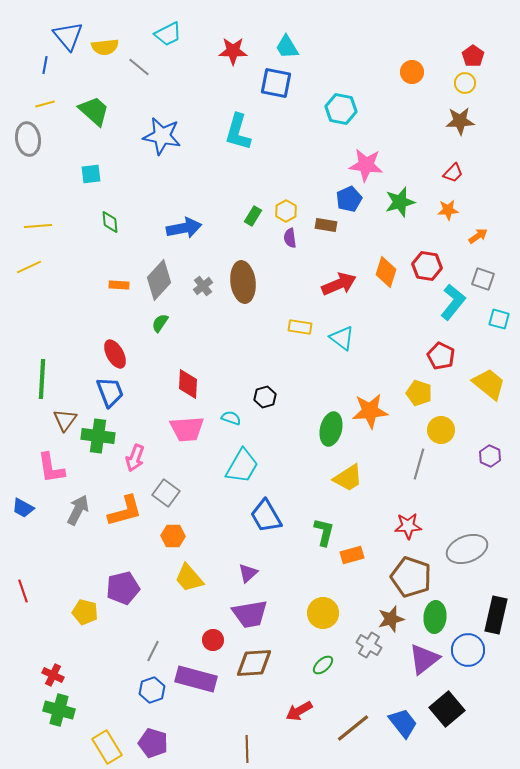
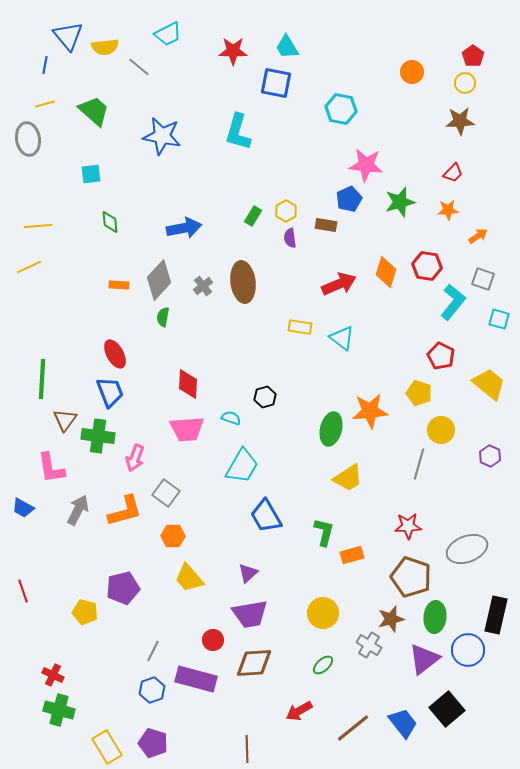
green semicircle at (160, 323): moved 3 px right, 6 px up; rotated 24 degrees counterclockwise
